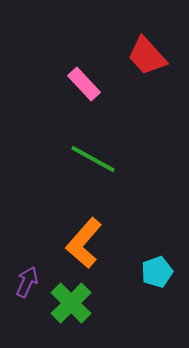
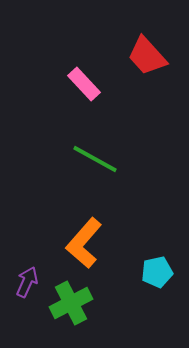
green line: moved 2 px right
cyan pentagon: rotated 8 degrees clockwise
green cross: rotated 18 degrees clockwise
